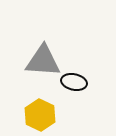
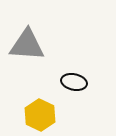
gray triangle: moved 16 px left, 16 px up
